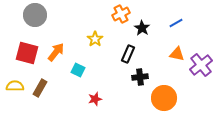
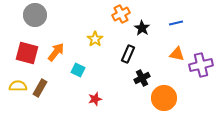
blue line: rotated 16 degrees clockwise
purple cross: rotated 25 degrees clockwise
black cross: moved 2 px right, 1 px down; rotated 21 degrees counterclockwise
yellow semicircle: moved 3 px right
